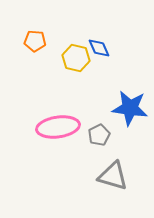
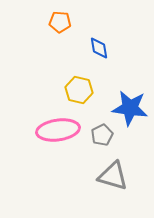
orange pentagon: moved 25 px right, 19 px up
blue diamond: rotated 15 degrees clockwise
yellow hexagon: moved 3 px right, 32 px down
pink ellipse: moved 3 px down
gray pentagon: moved 3 px right
